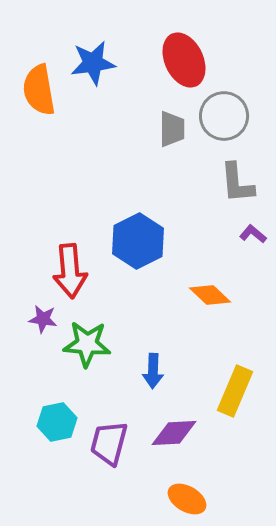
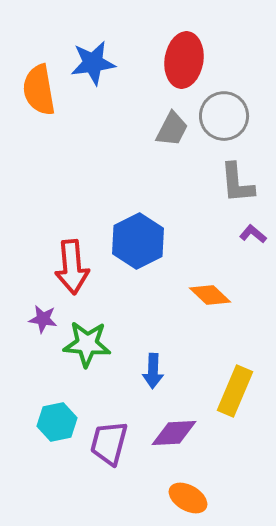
red ellipse: rotated 34 degrees clockwise
gray trapezoid: rotated 27 degrees clockwise
red arrow: moved 2 px right, 4 px up
orange ellipse: moved 1 px right, 1 px up
